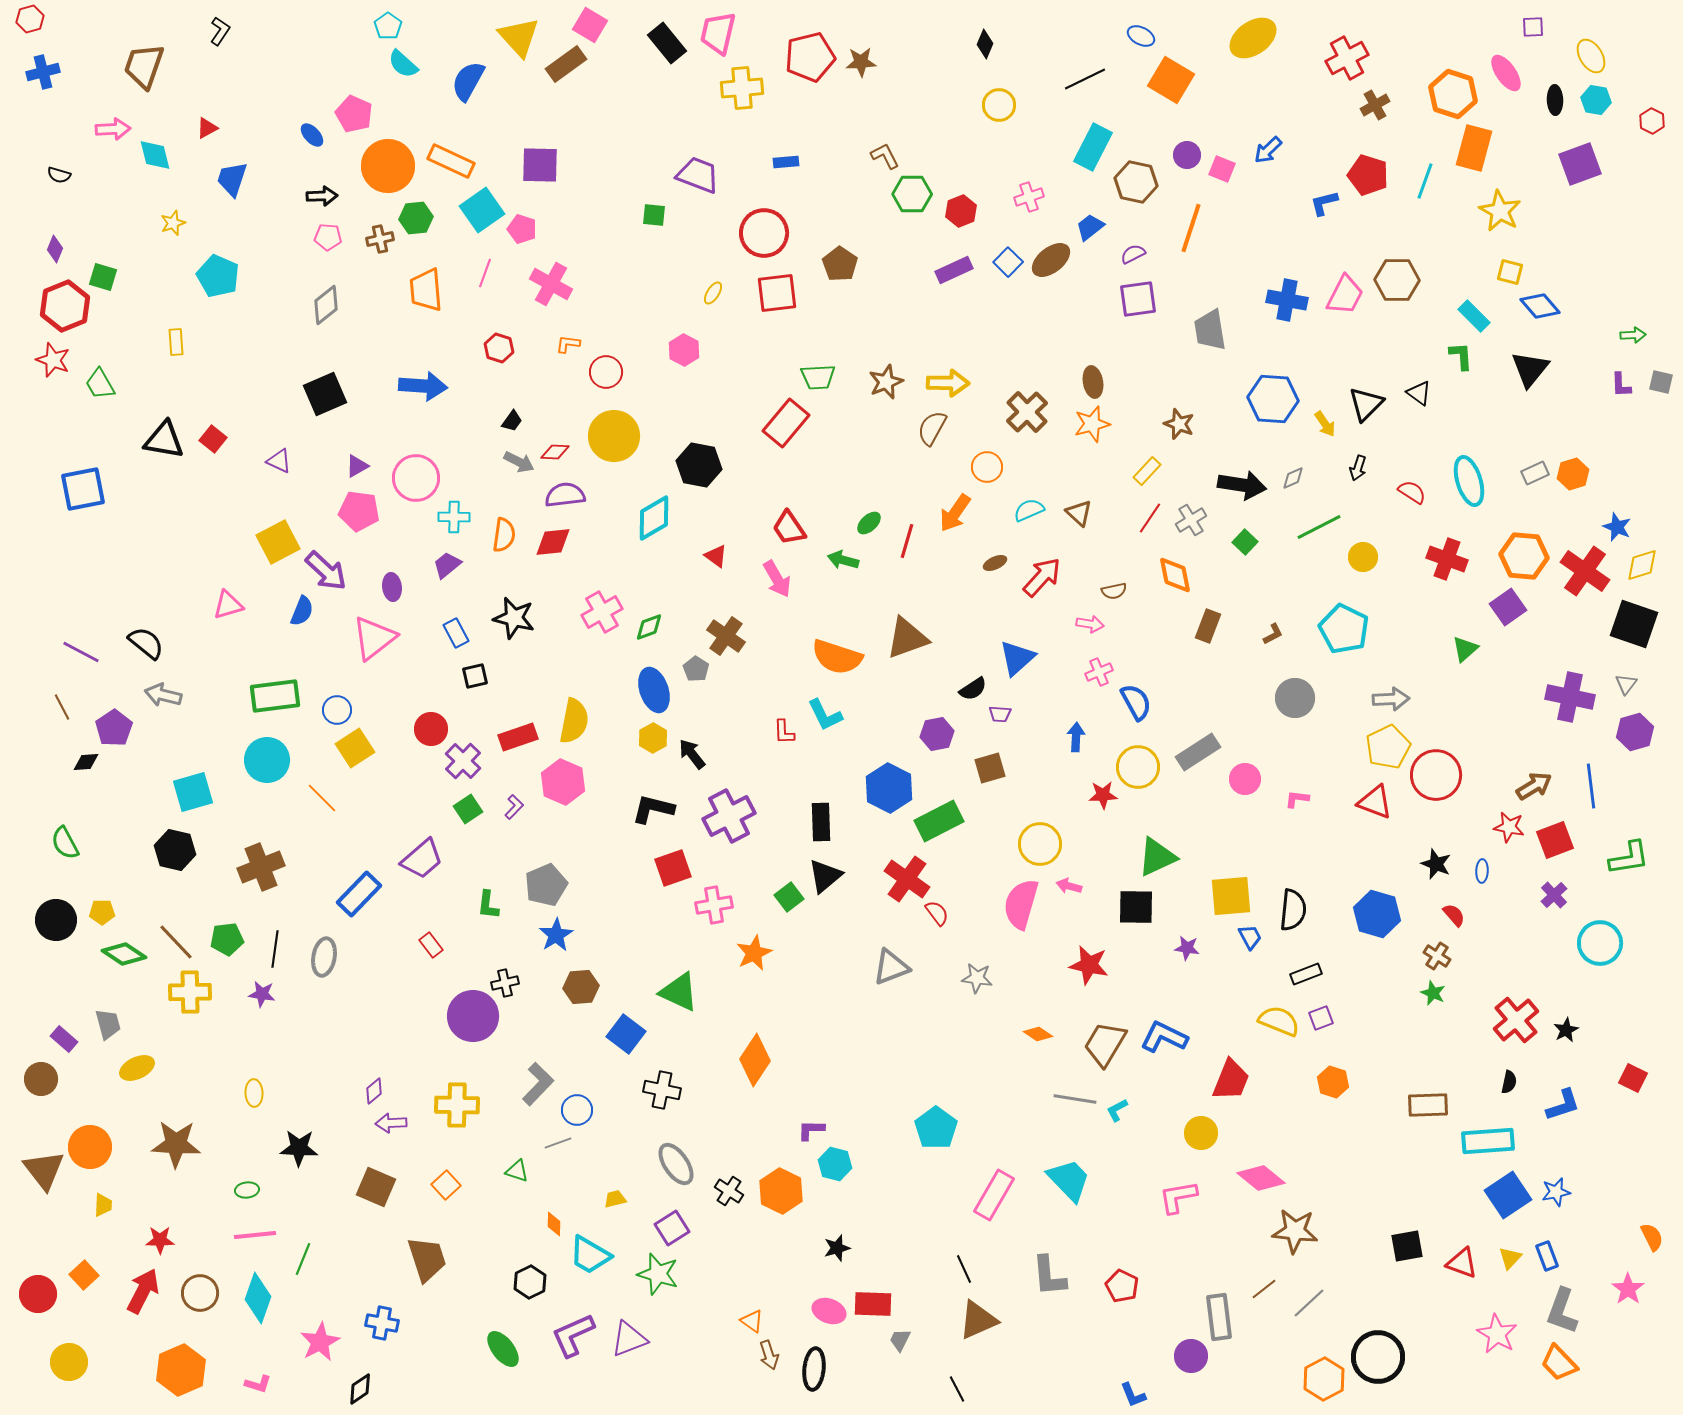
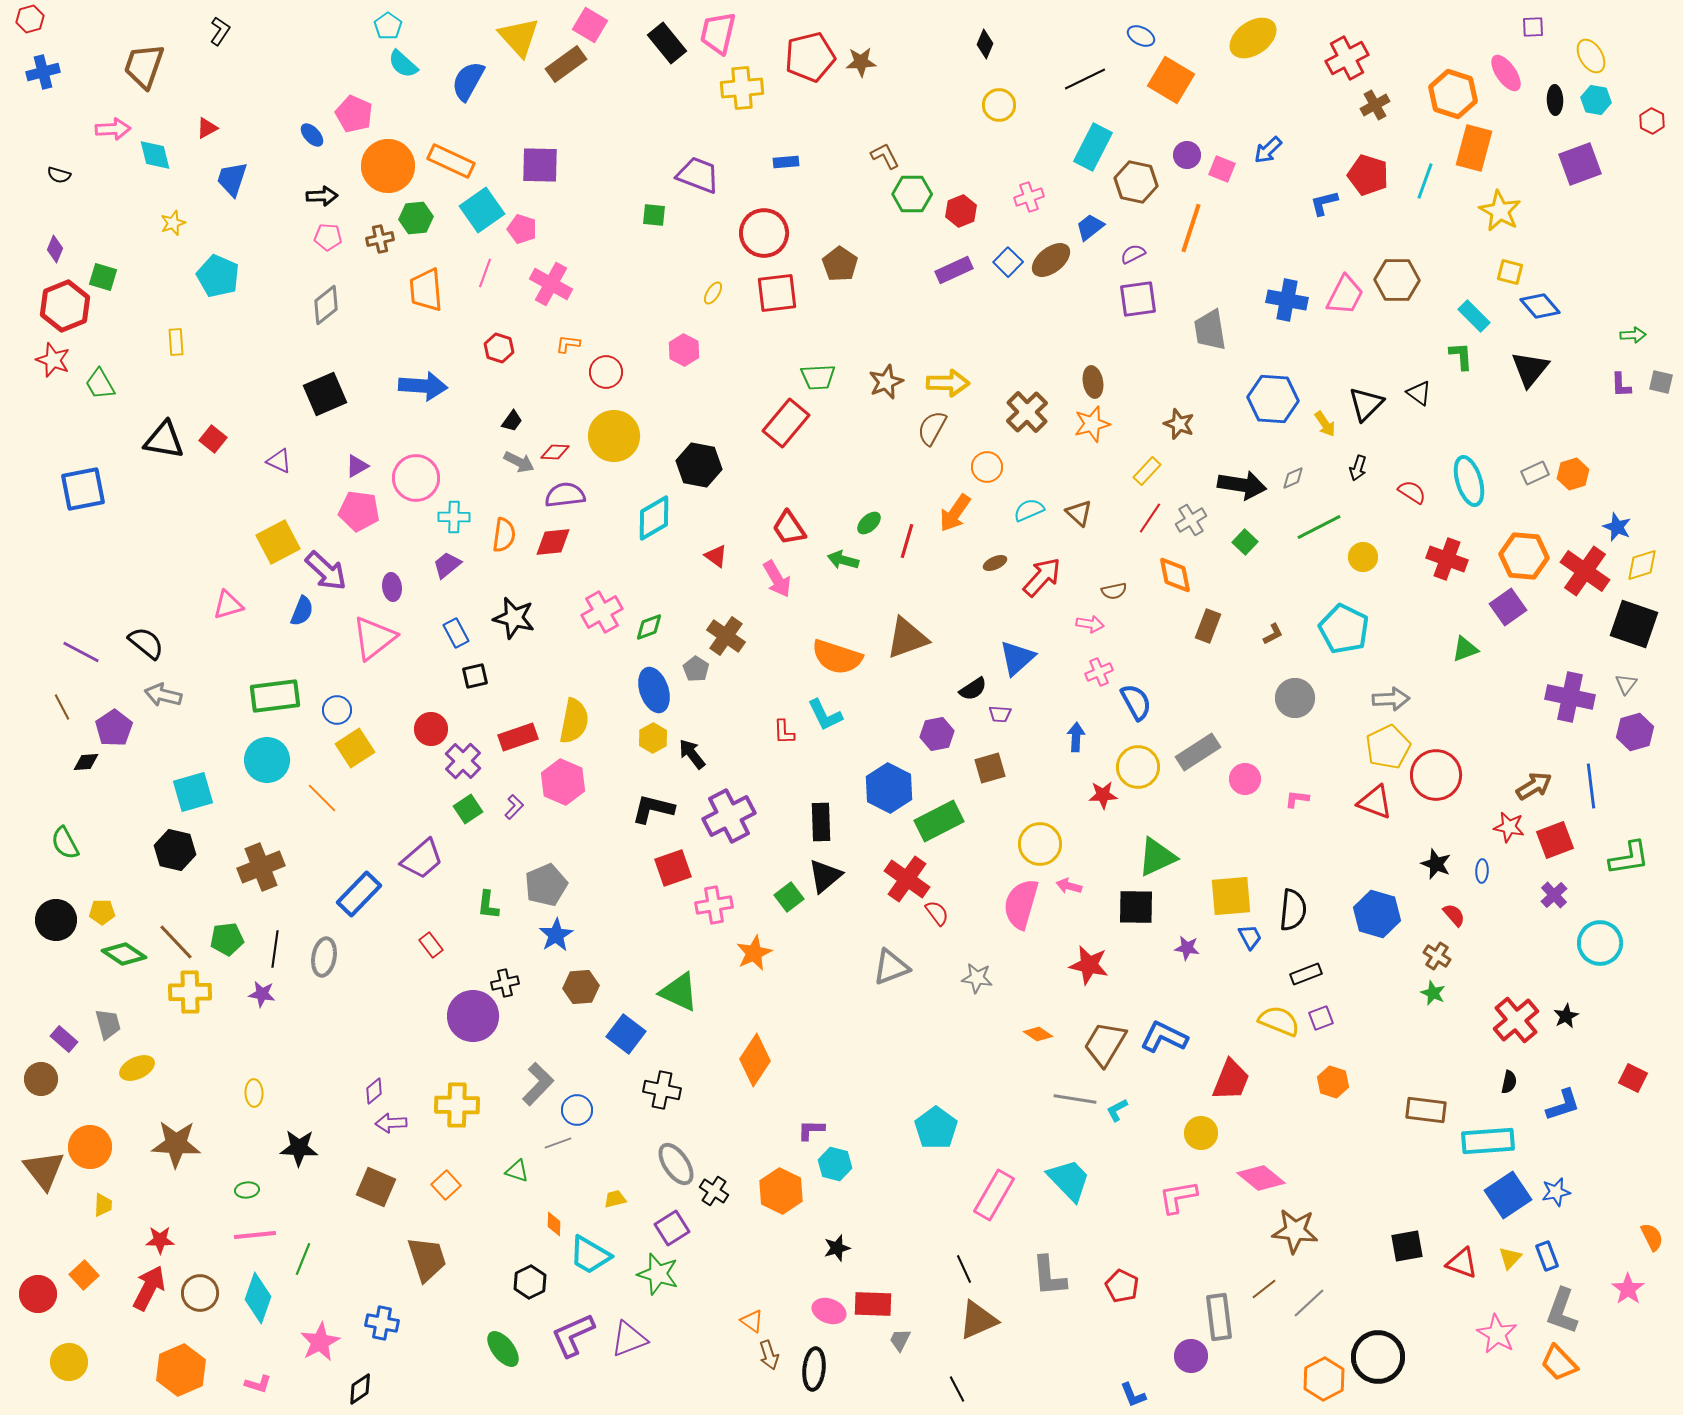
green triangle at (1465, 649): rotated 20 degrees clockwise
black star at (1566, 1030): moved 14 px up
brown rectangle at (1428, 1105): moved 2 px left, 5 px down; rotated 9 degrees clockwise
black cross at (729, 1191): moved 15 px left
red arrow at (143, 1291): moved 6 px right, 3 px up
